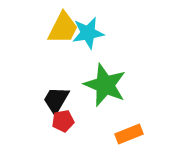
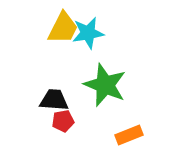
black trapezoid: moved 2 px left; rotated 64 degrees clockwise
orange rectangle: moved 1 px down
